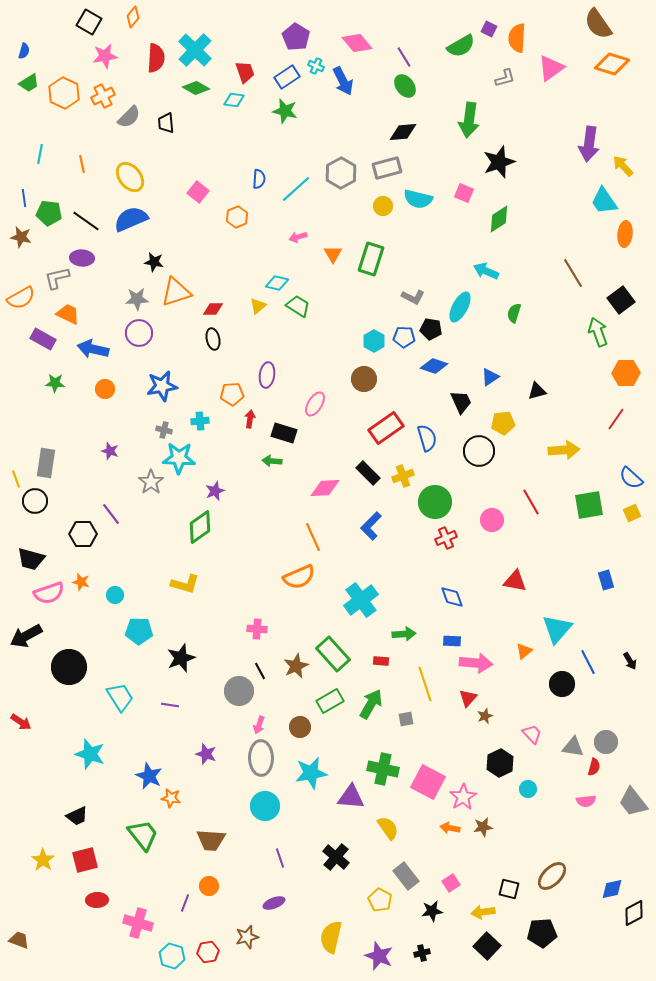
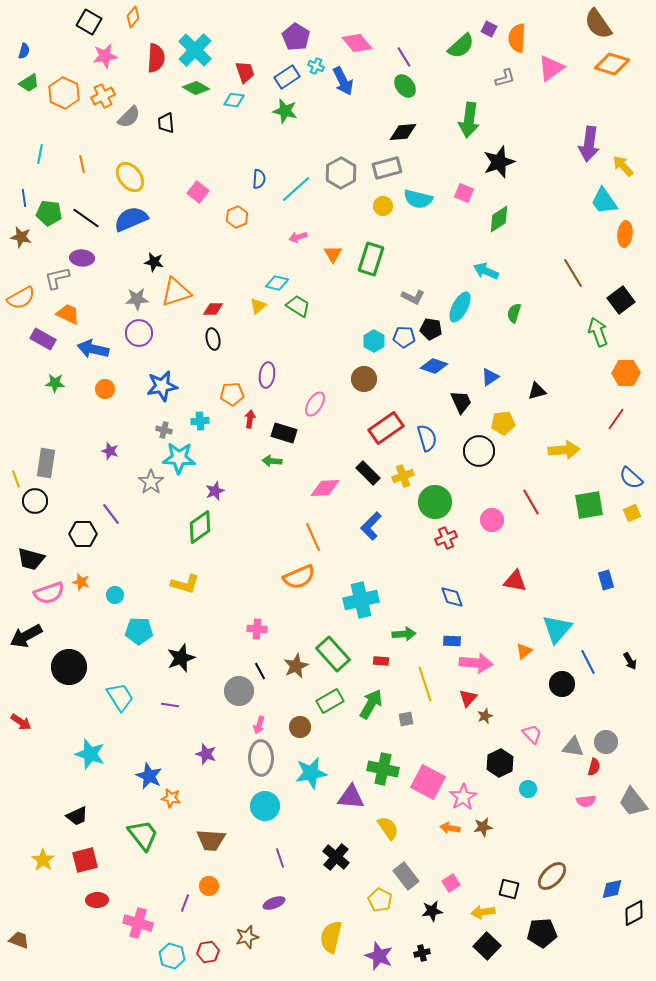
green semicircle at (461, 46): rotated 12 degrees counterclockwise
black line at (86, 221): moved 3 px up
cyan cross at (361, 600): rotated 24 degrees clockwise
